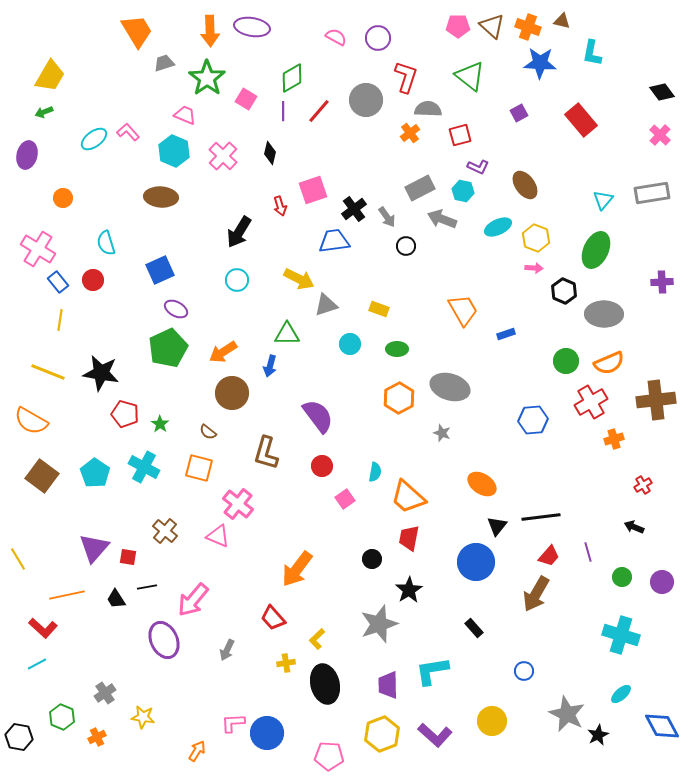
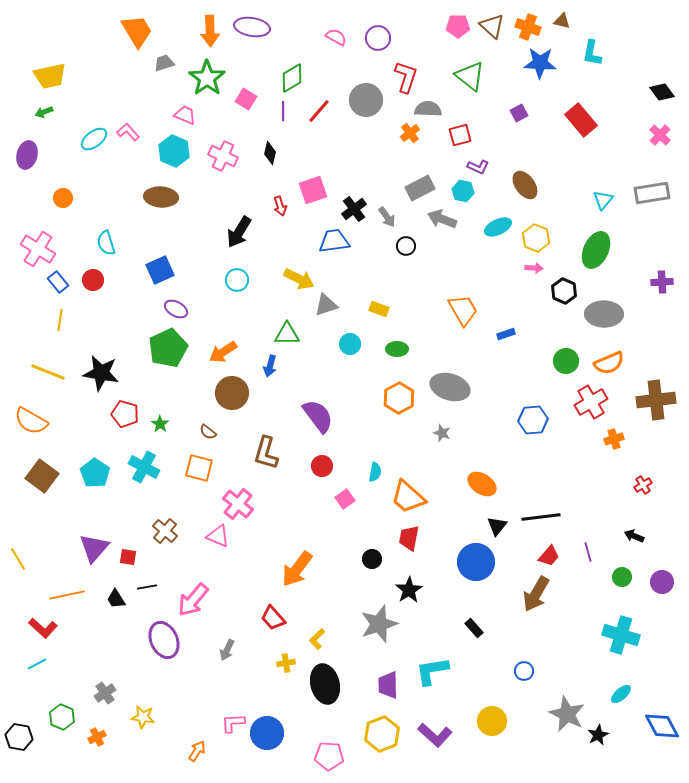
yellow trapezoid at (50, 76): rotated 48 degrees clockwise
pink cross at (223, 156): rotated 20 degrees counterclockwise
black arrow at (634, 527): moved 9 px down
